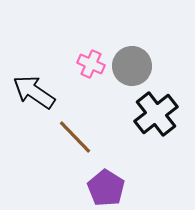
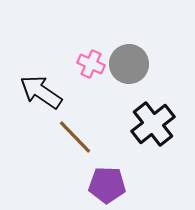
gray circle: moved 3 px left, 2 px up
black arrow: moved 7 px right
black cross: moved 3 px left, 10 px down
purple pentagon: moved 1 px right, 3 px up; rotated 30 degrees counterclockwise
